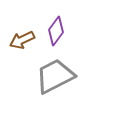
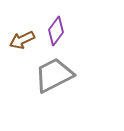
gray trapezoid: moved 1 px left, 1 px up
